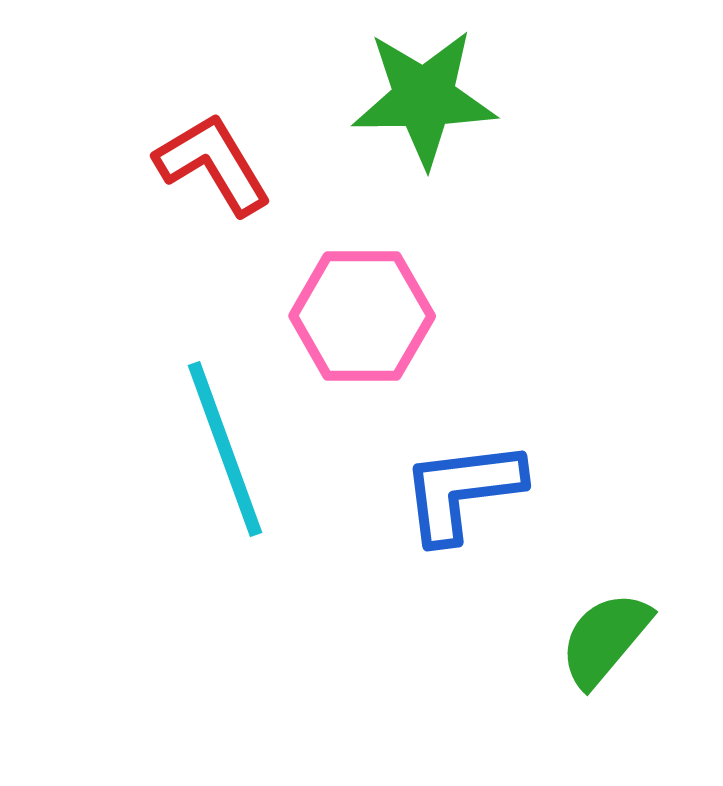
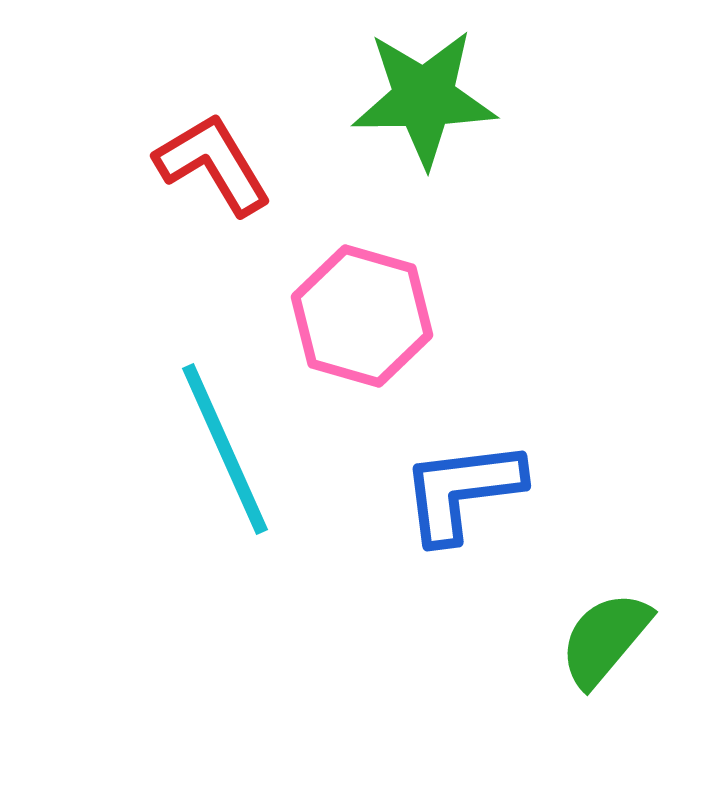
pink hexagon: rotated 16 degrees clockwise
cyan line: rotated 4 degrees counterclockwise
